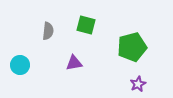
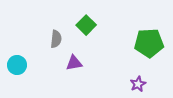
green square: rotated 30 degrees clockwise
gray semicircle: moved 8 px right, 8 px down
green pentagon: moved 17 px right, 4 px up; rotated 12 degrees clockwise
cyan circle: moved 3 px left
